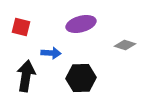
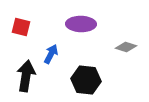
purple ellipse: rotated 16 degrees clockwise
gray diamond: moved 1 px right, 2 px down
blue arrow: moved 1 px down; rotated 66 degrees counterclockwise
black hexagon: moved 5 px right, 2 px down; rotated 8 degrees clockwise
